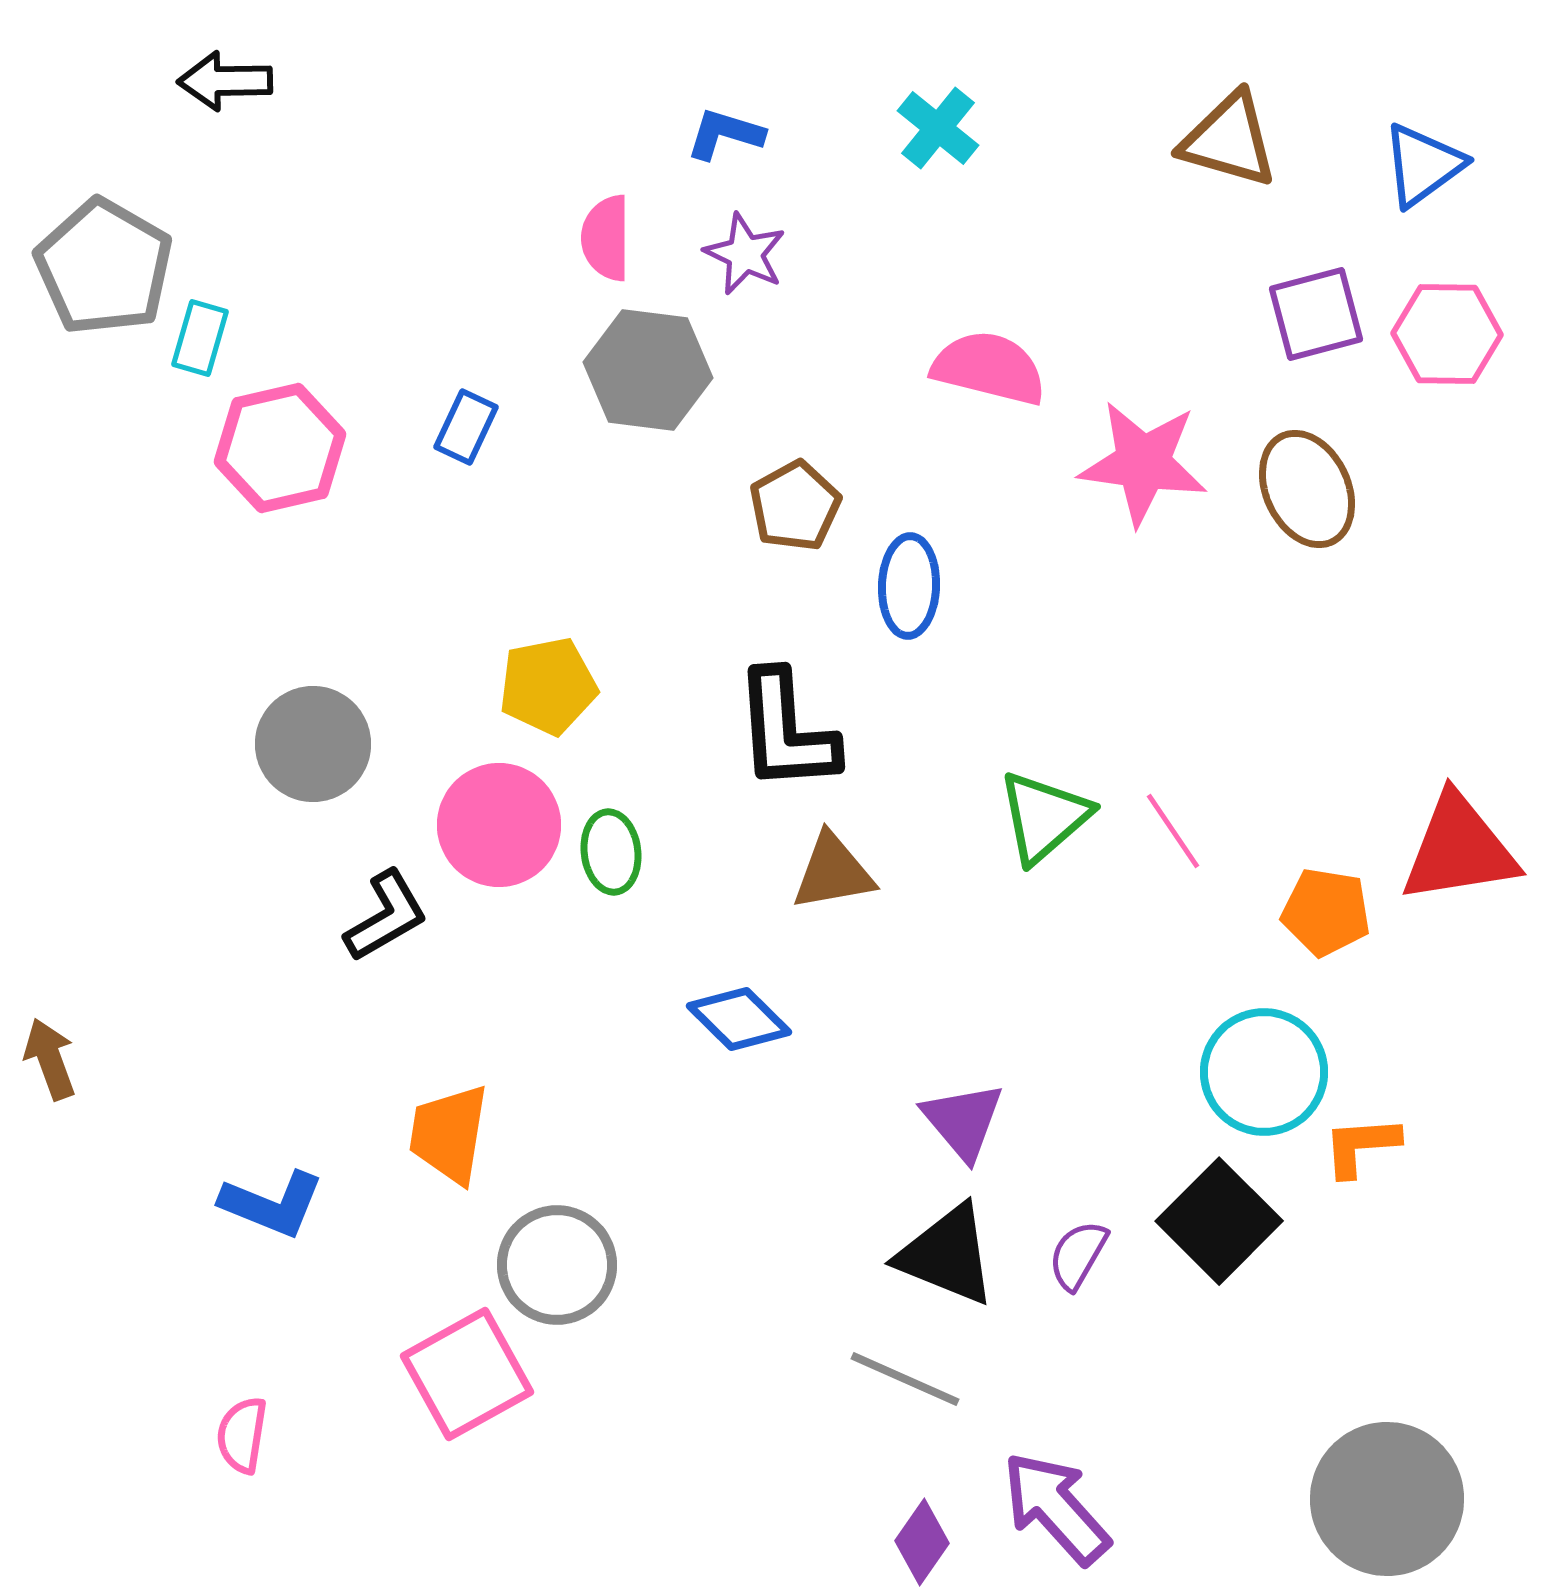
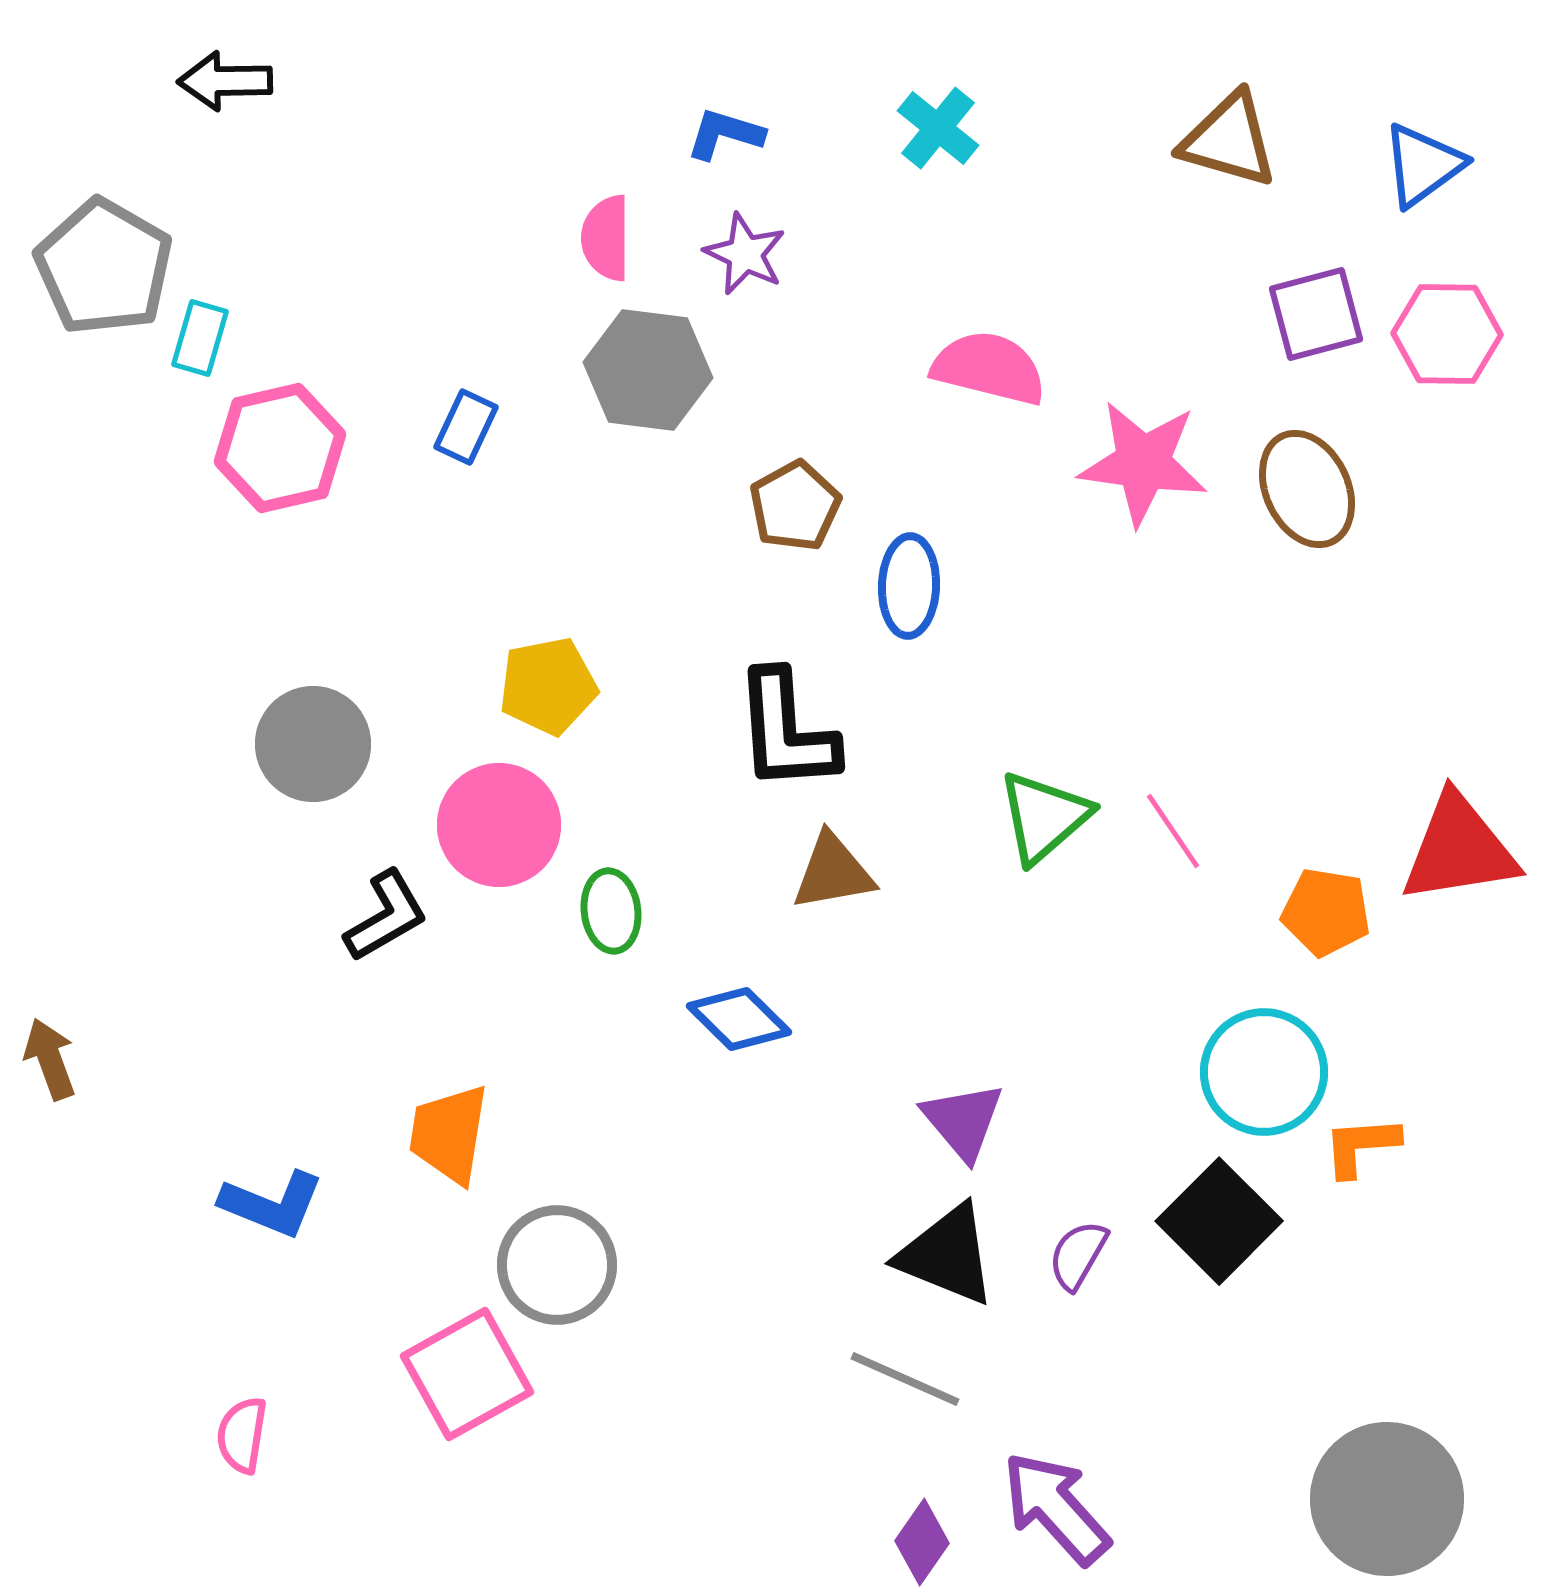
green ellipse at (611, 852): moved 59 px down
